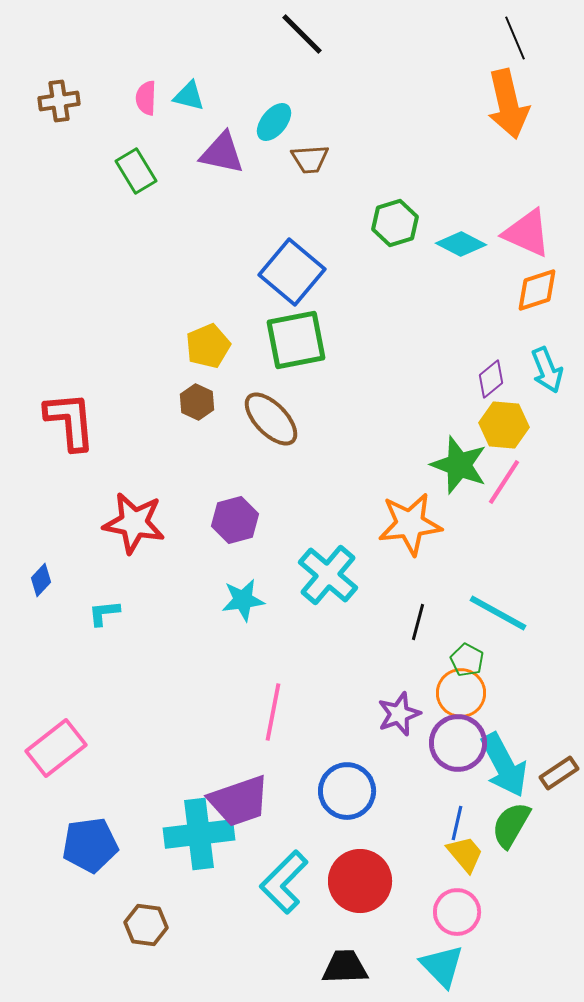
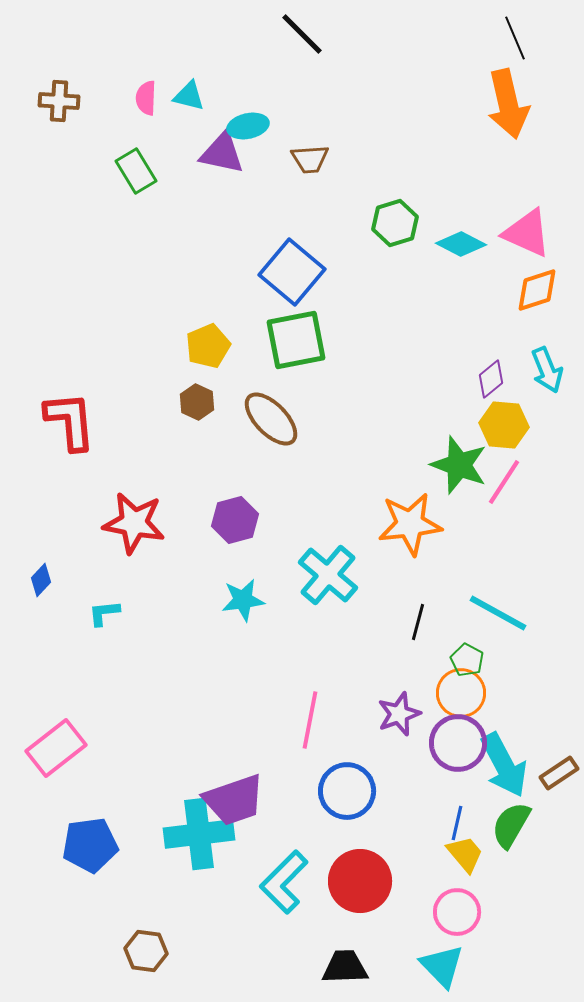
brown cross at (59, 101): rotated 12 degrees clockwise
cyan ellipse at (274, 122): moved 26 px left, 4 px down; rotated 39 degrees clockwise
pink line at (273, 712): moved 37 px right, 8 px down
purple trapezoid at (239, 801): moved 5 px left, 1 px up
brown hexagon at (146, 925): moved 26 px down
